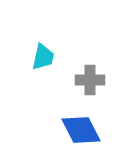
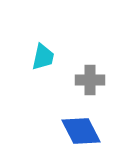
blue diamond: moved 1 px down
